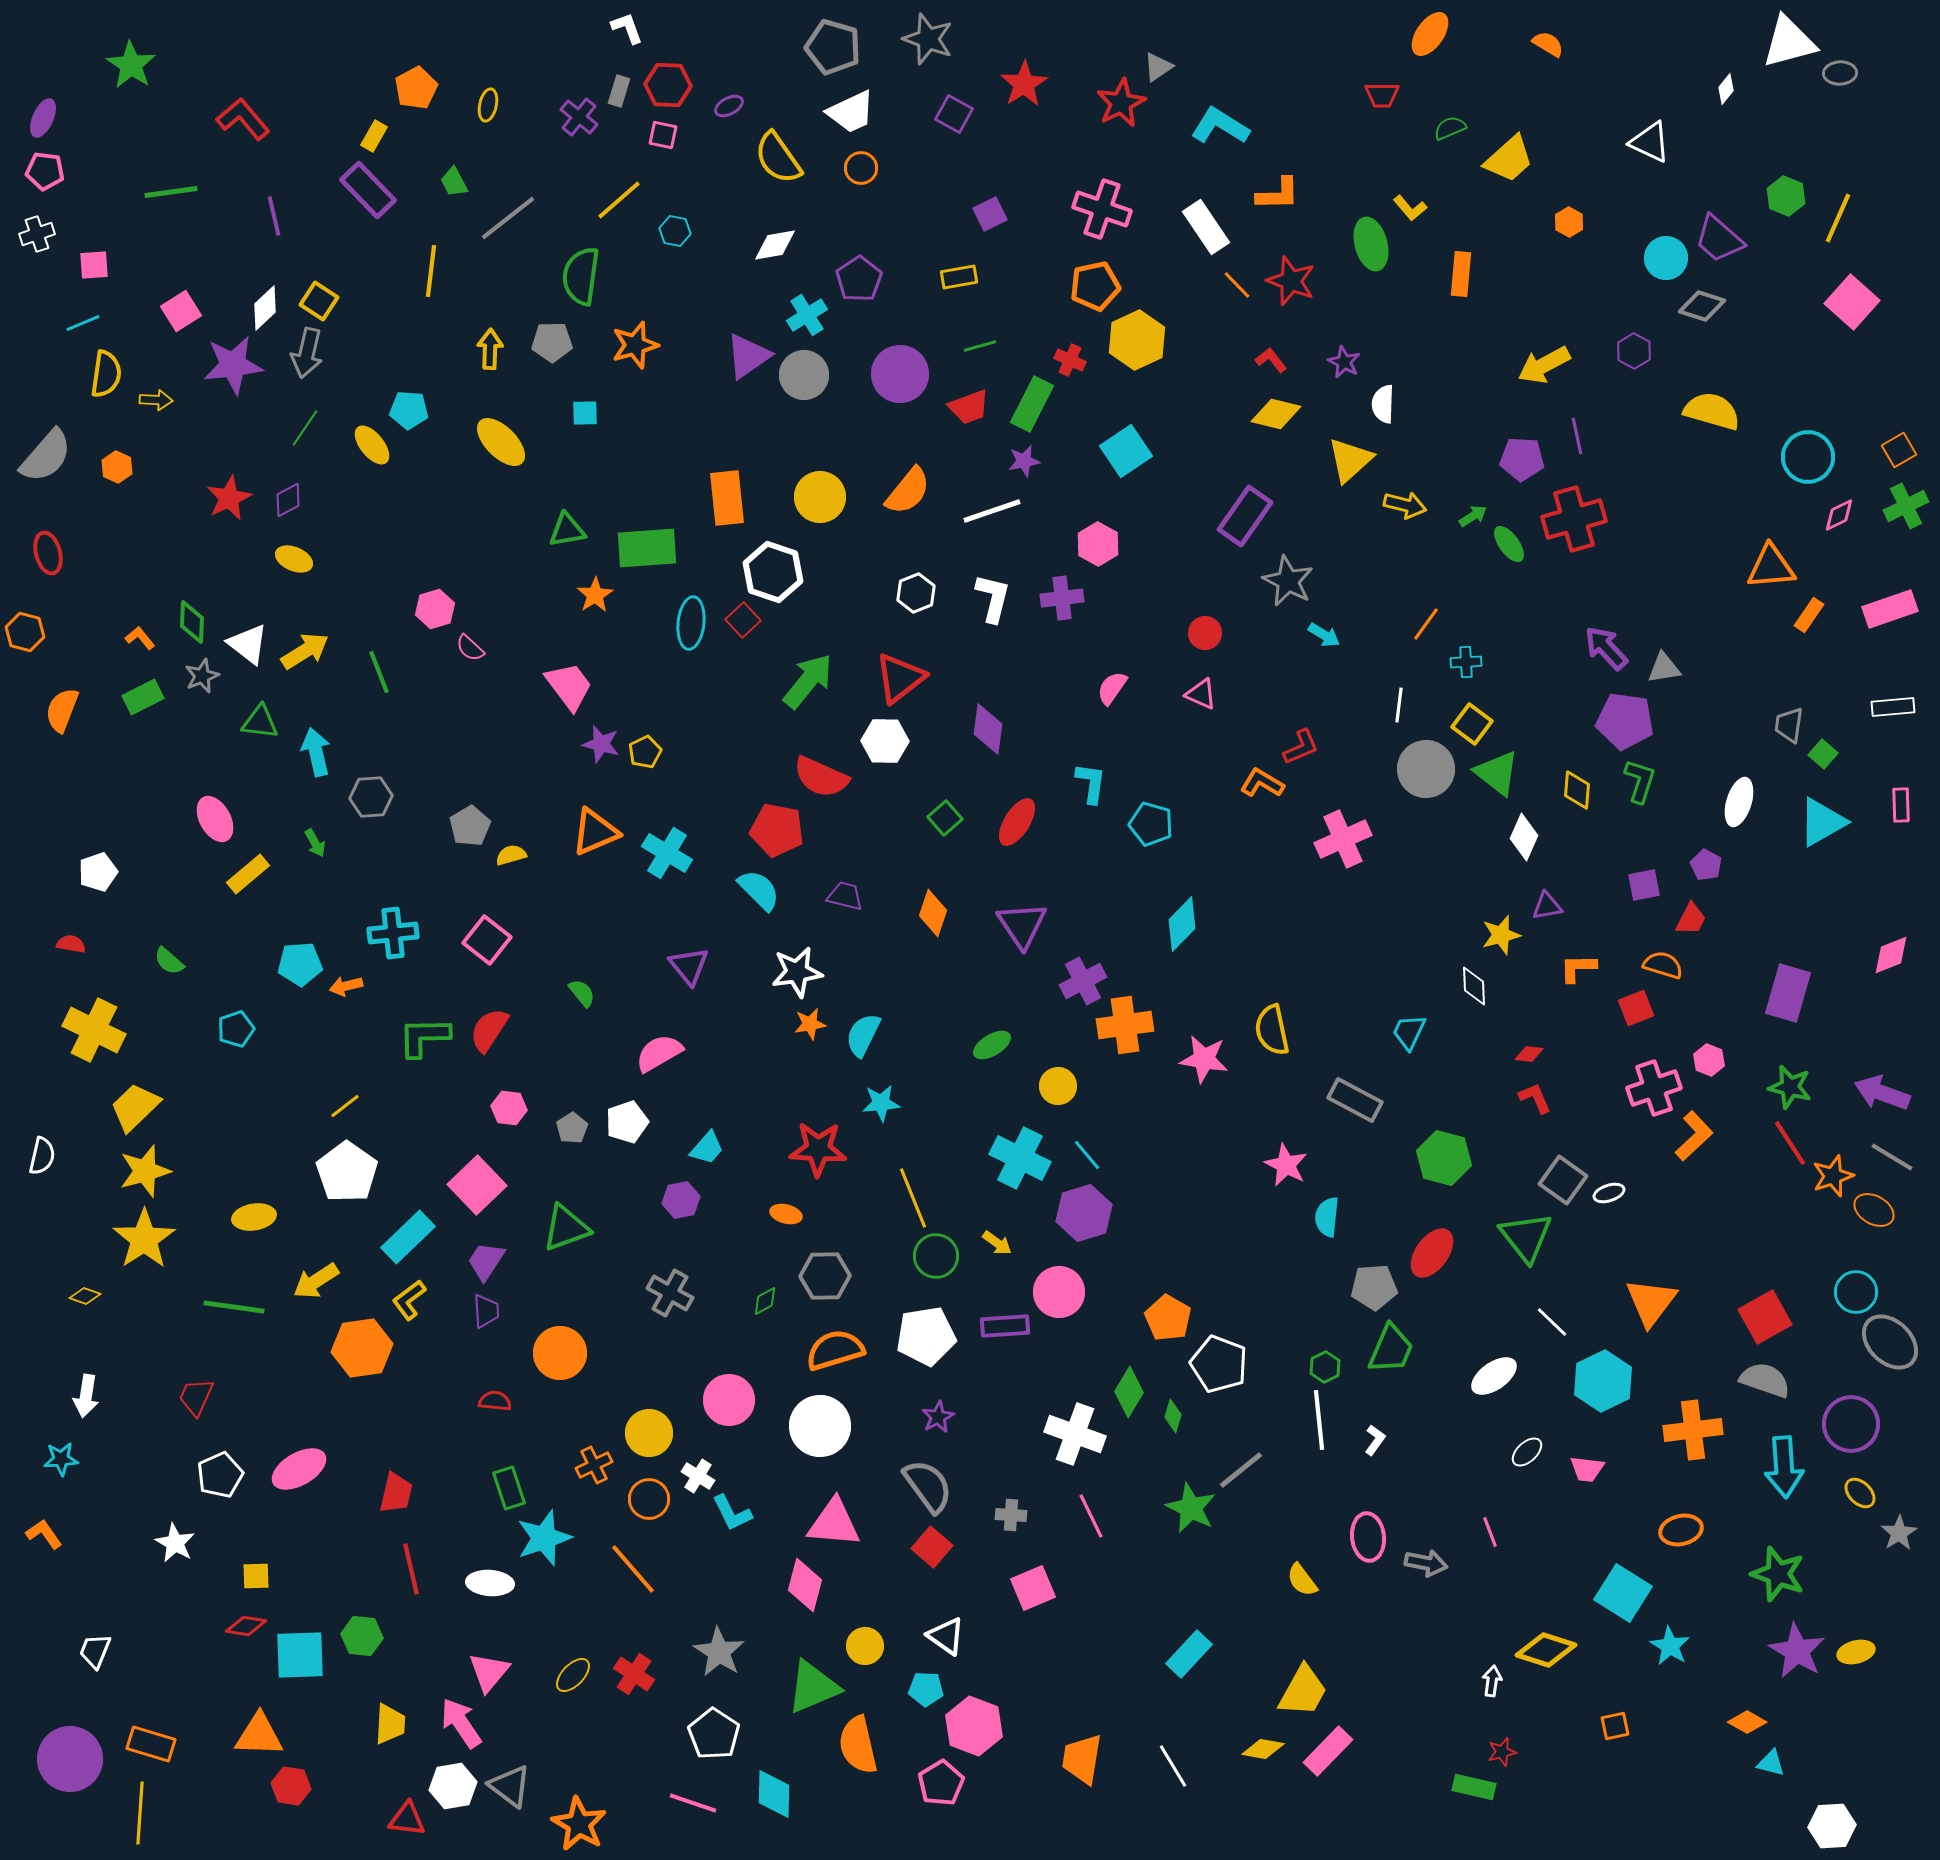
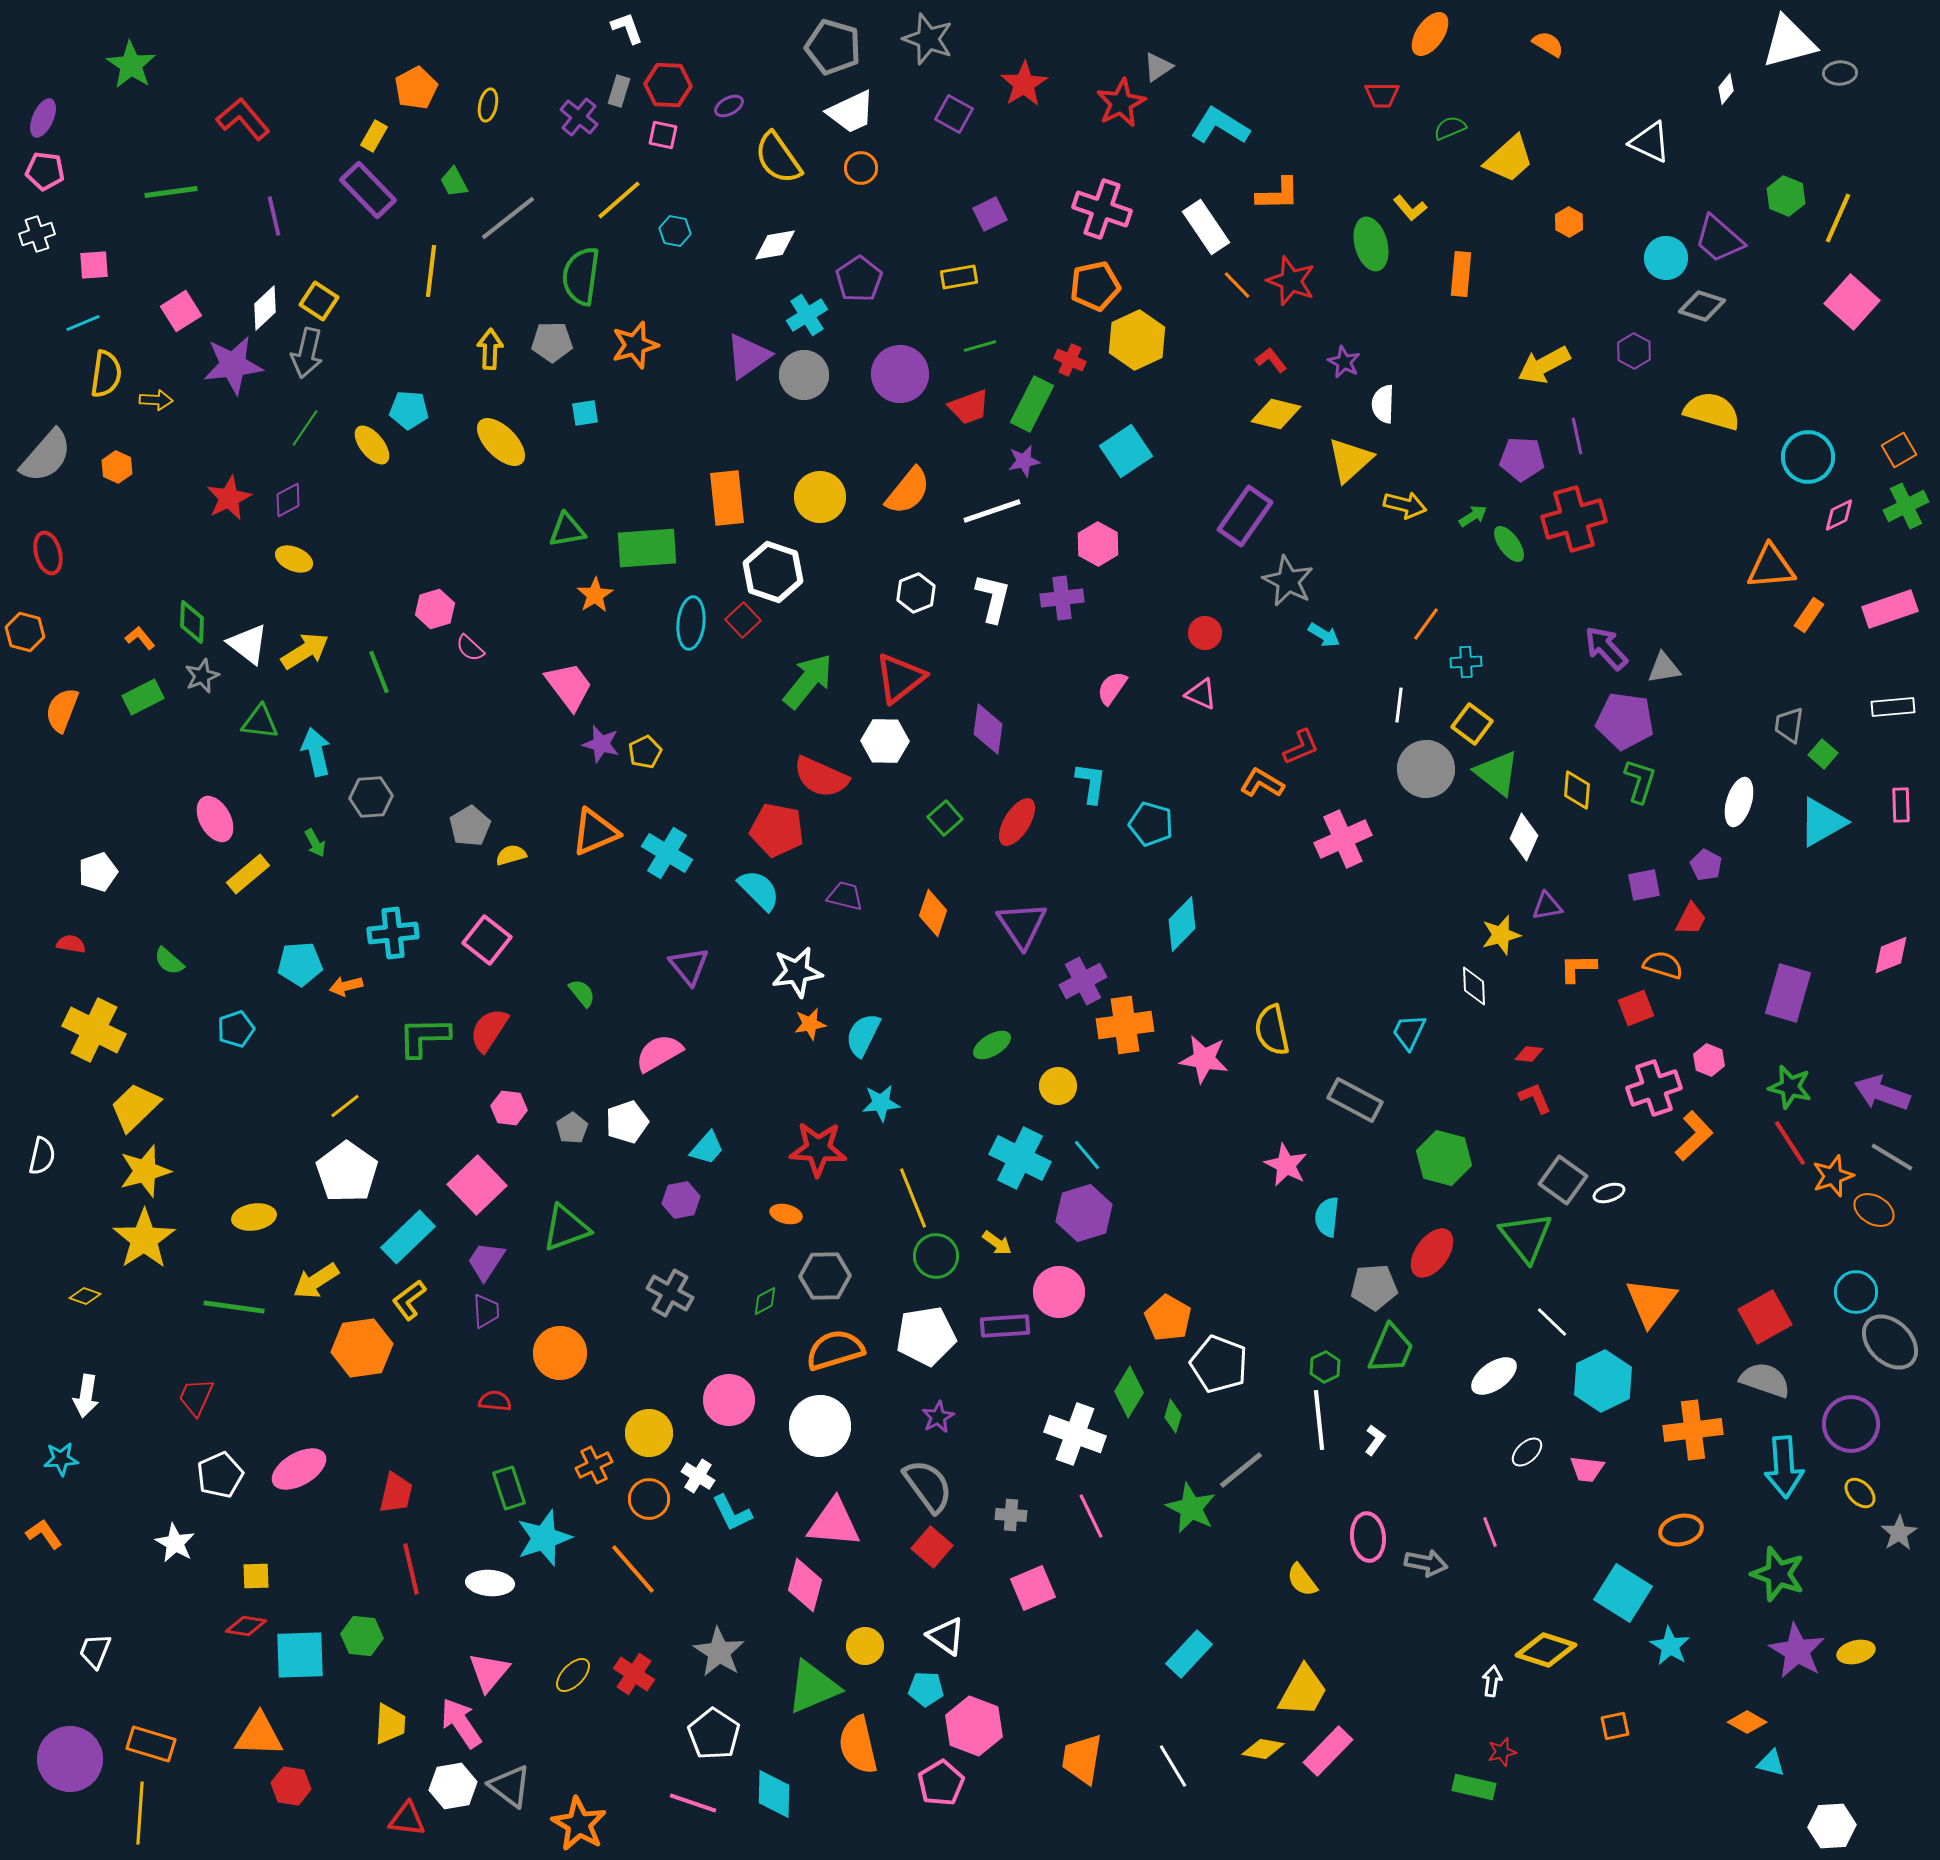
cyan square at (585, 413): rotated 8 degrees counterclockwise
